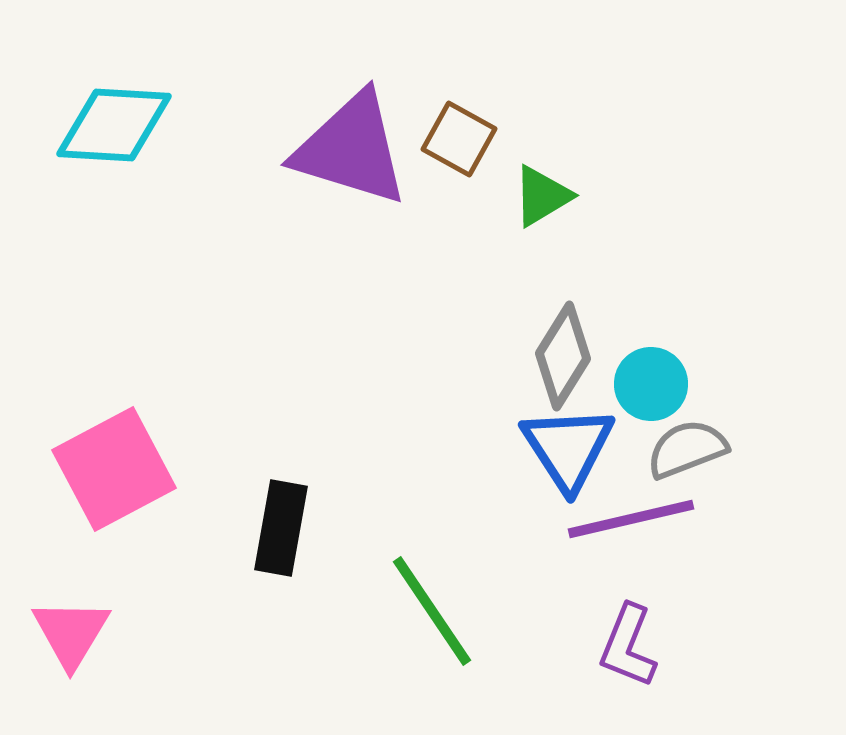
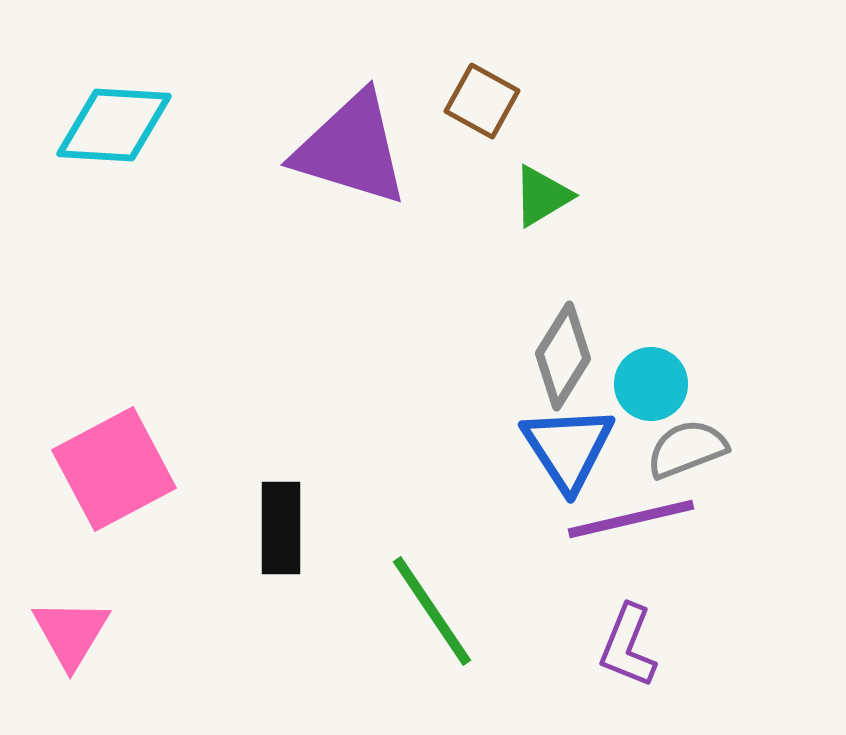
brown square: moved 23 px right, 38 px up
black rectangle: rotated 10 degrees counterclockwise
